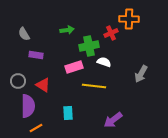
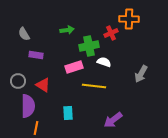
orange line: rotated 48 degrees counterclockwise
